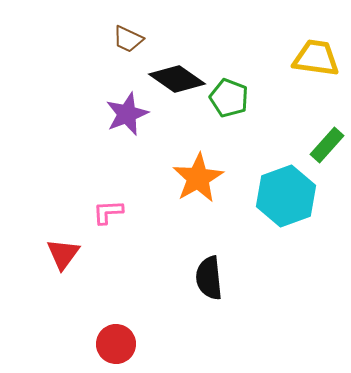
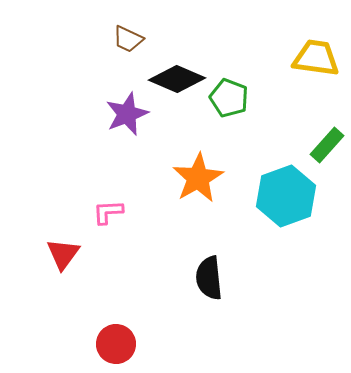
black diamond: rotated 12 degrees counterclockwise
